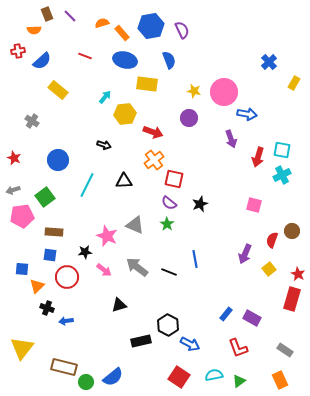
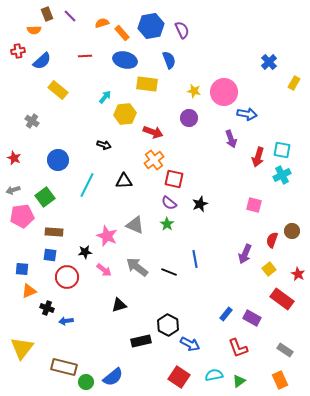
red line at (85, 56): rotated 24 degrees counterclockwise
orange triangle at (37, 286): moved 8 px left, 5 px down; rotated 21 degrees clockwise
red rectangle at (292, 299): moved 10 px left; rotated 70 degrees counterclockwise
